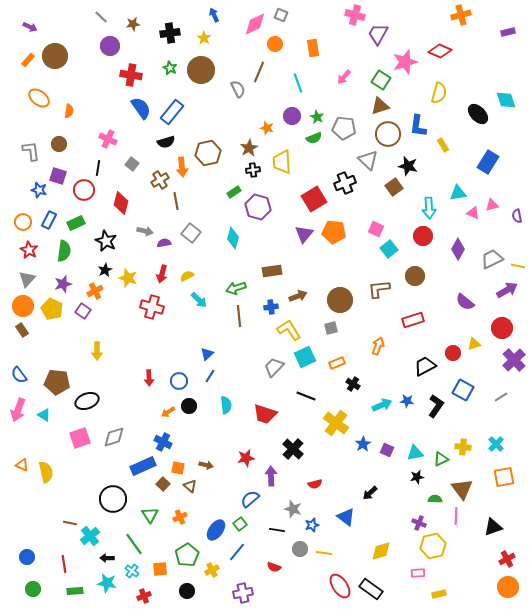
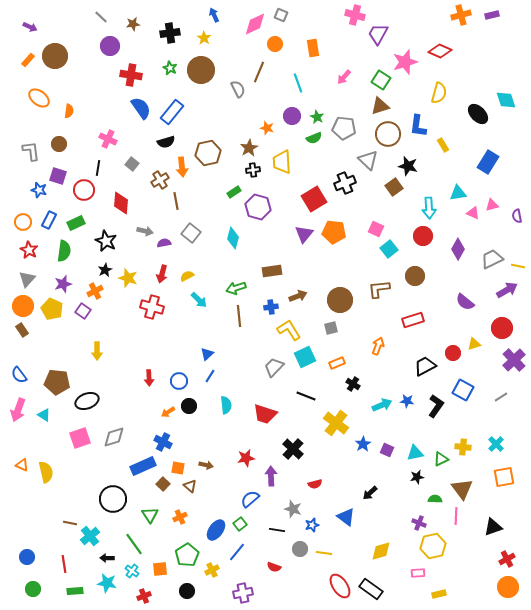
purple rectangle at (508, 32): moved 16 px left, 17 px up
red diamond at (121, 203): rotated 10 degrees counterclockwise
